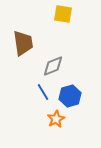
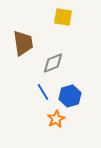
yellow square: moved 3 px down
gray diamond: moved 3 px up
